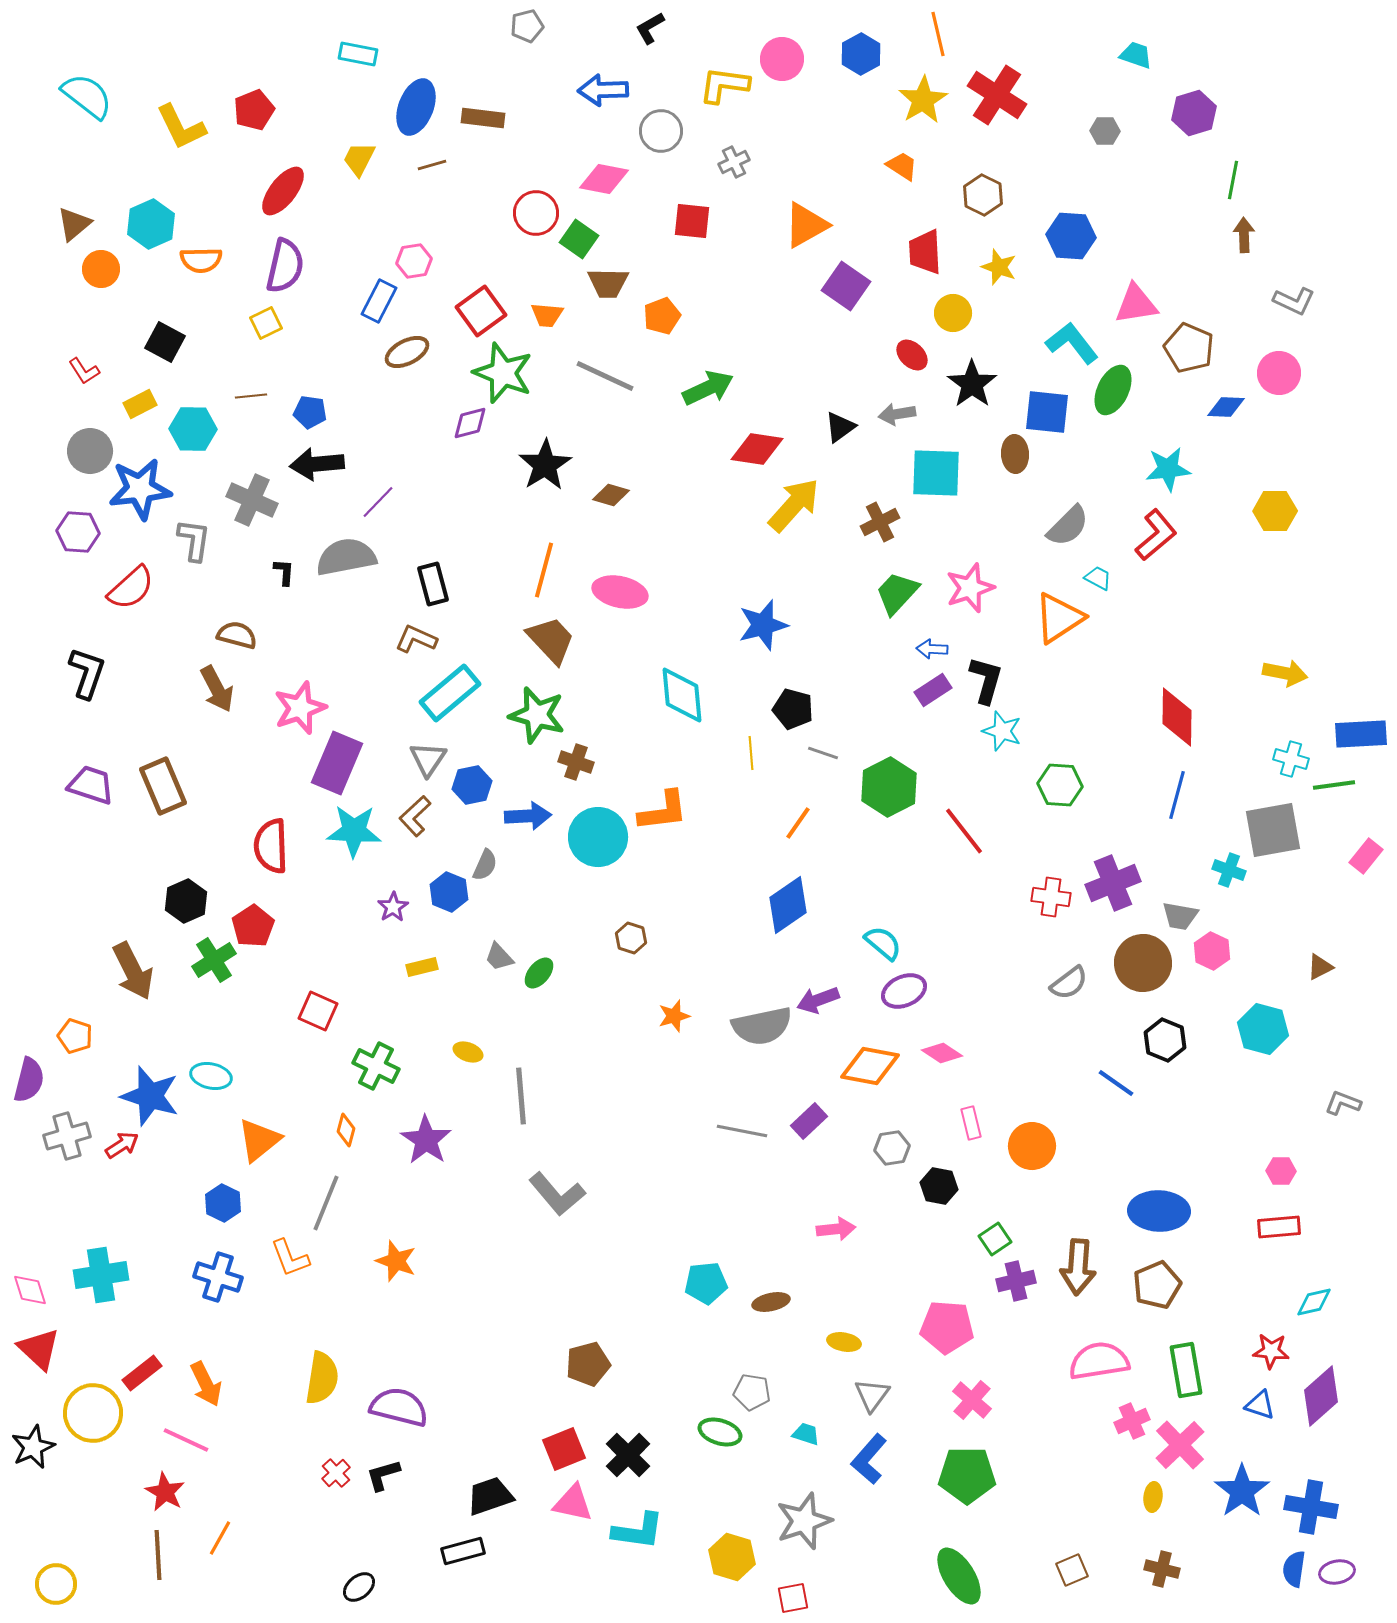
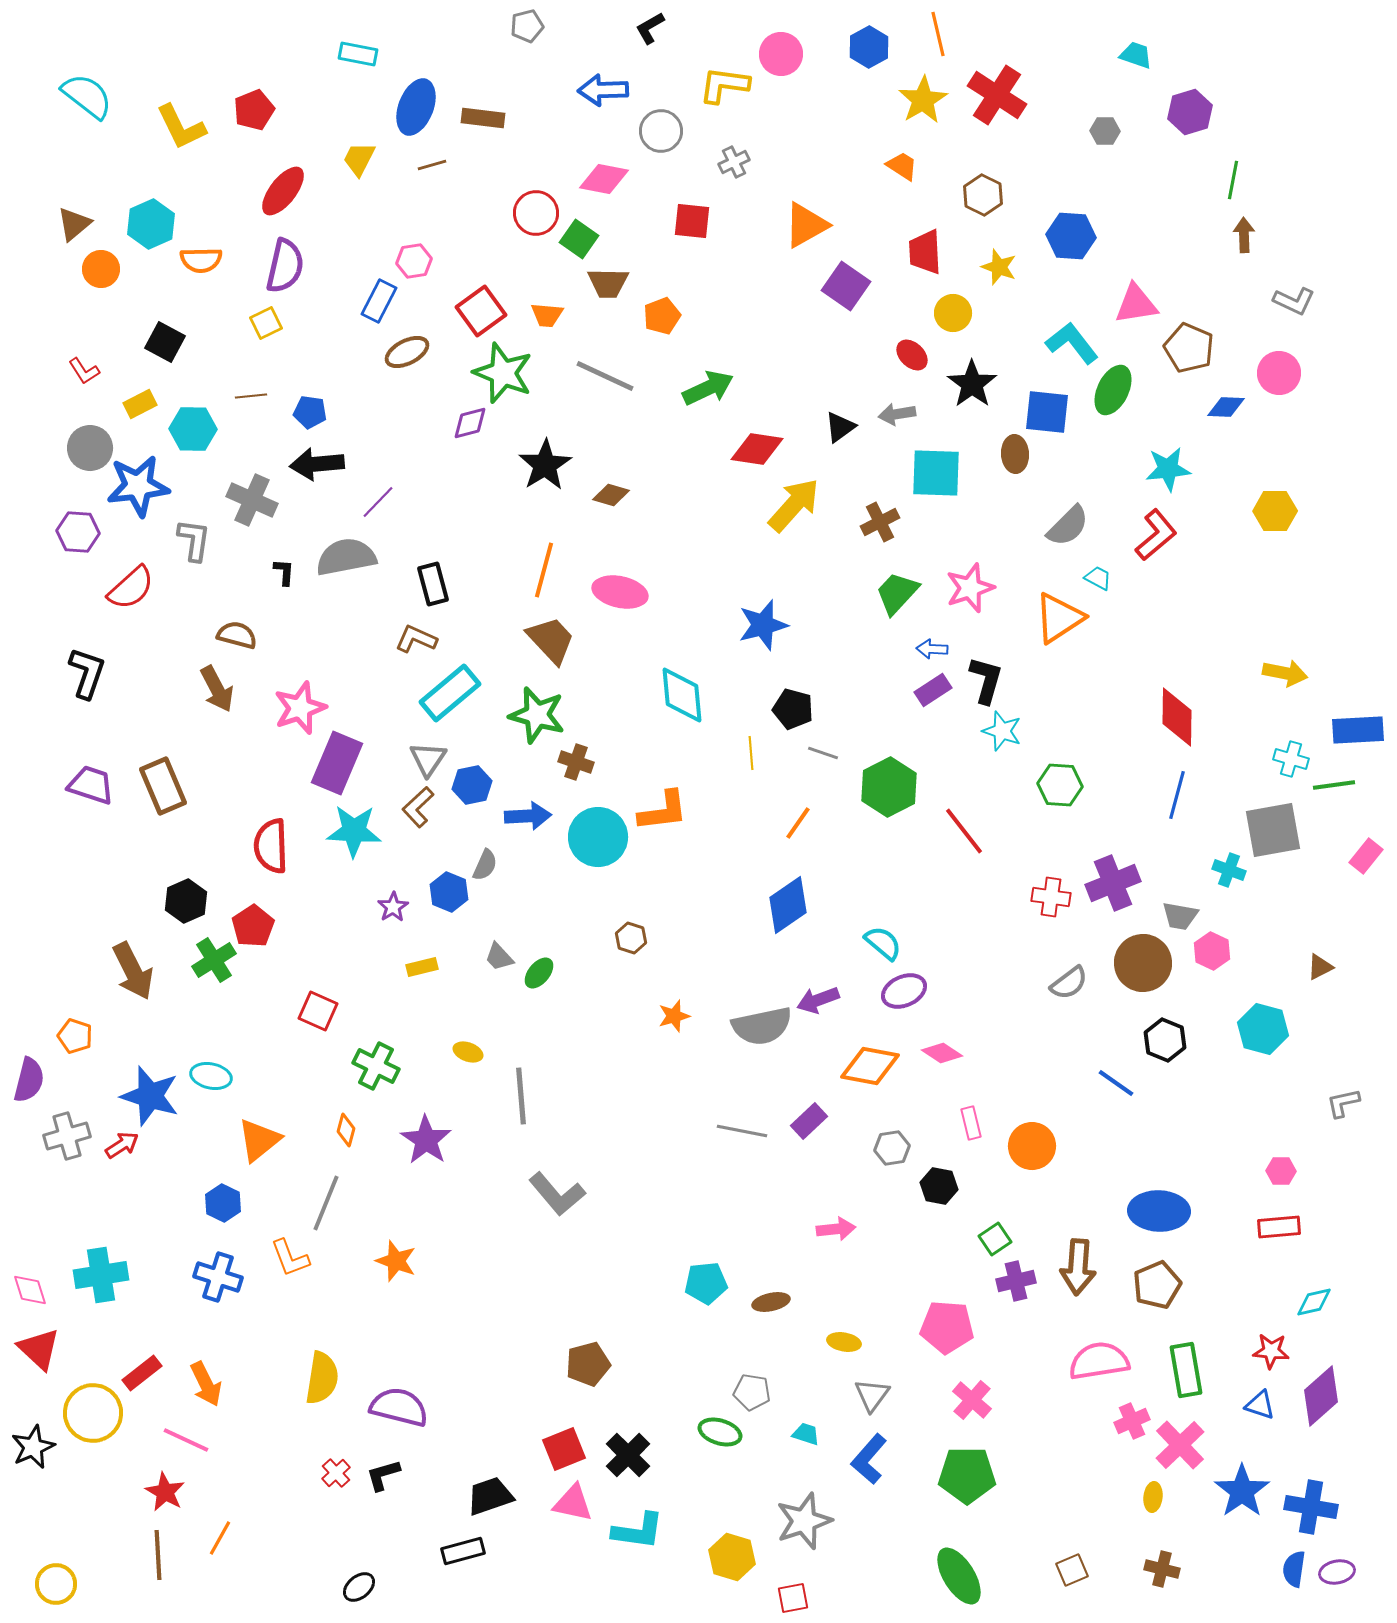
blue hexagon at (861, 54): moved 8 px right, 7 px up
pink circle at (782, 59): moved 1 px left, 5 px up
purple hexagon at (1194, 113): moved 4 px left, 1 px up
gray circle at (90, 451): moved 3 px up
blue star at (140, 489): moved 2 px left, 3 px up
blue rectangle at (1361, 734): moved 3 px left, 4 px up
brown L-shape at (415, 816): moved 3 px right, 9 px up
gray L-shape at (1343, 1103): rotated 33 degrees counterclockwise
